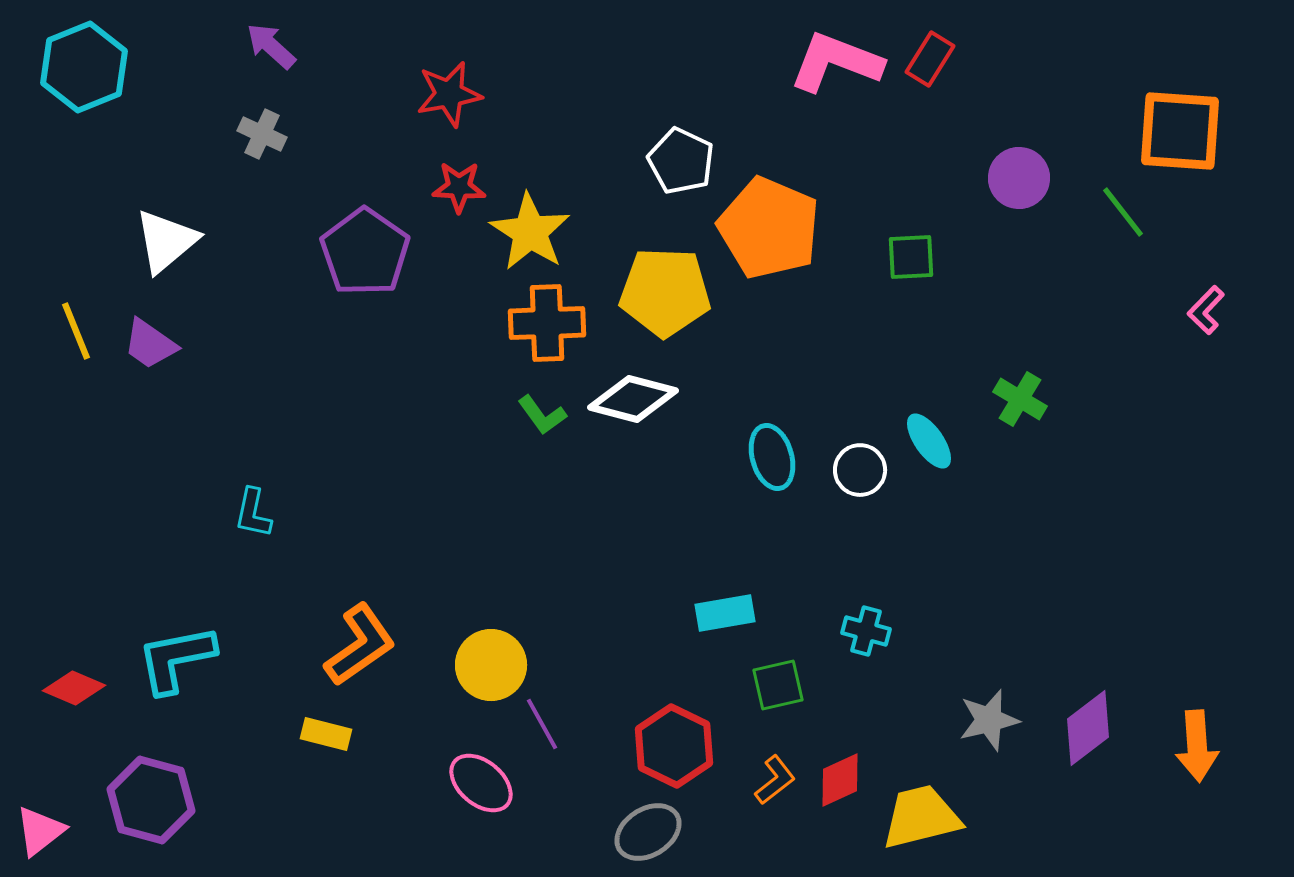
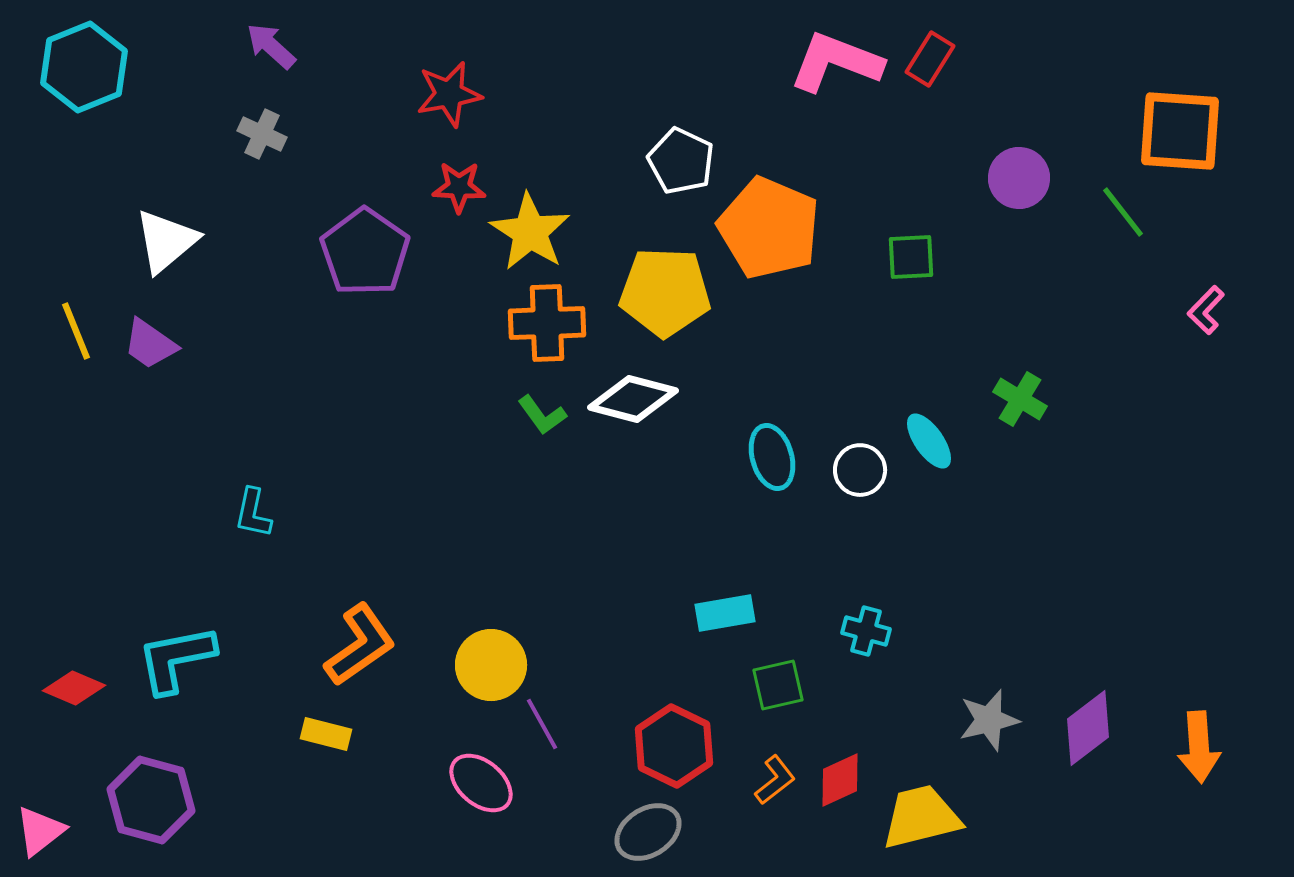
orange arrow at (1197, 746): moved 2 px right, 1 px down
